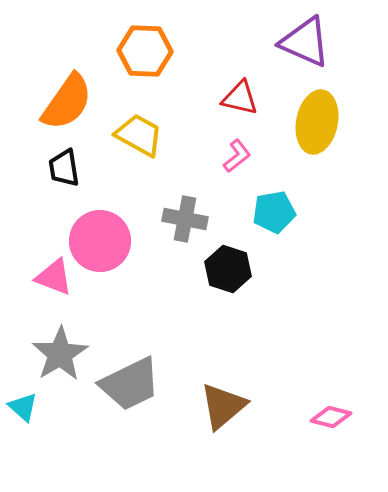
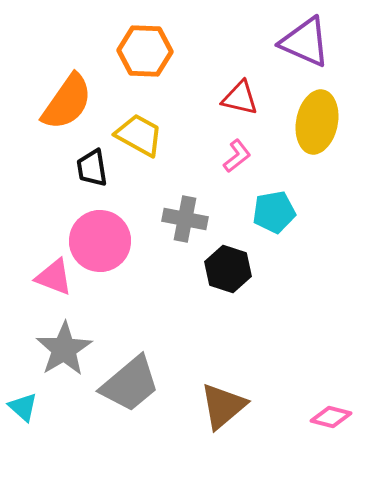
black trapezoid: moved 28 px right
gray star: moved 4 px right, 5 px up
gray trapezoid: rotated 14 degrees counterclockwise
